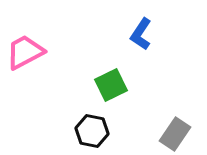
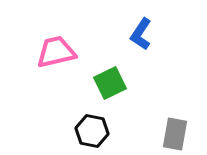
pink trapezoid: moved 31 px right; rotated 15 degrees clockwise
green square: moved 1 px left, 2 px up
gray rectangle: rotated 24 degrees counterclockwise
